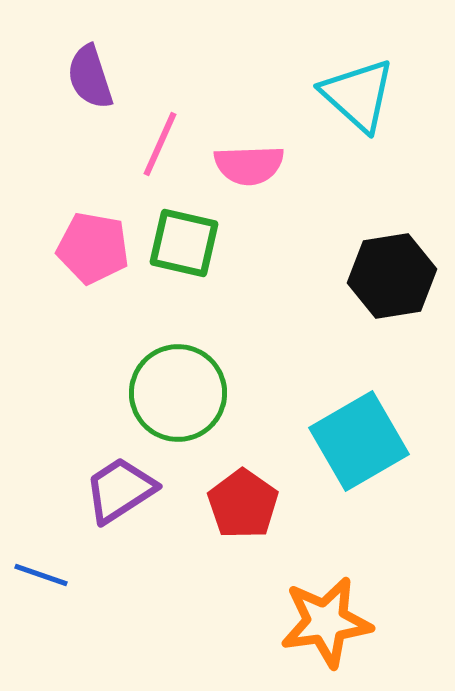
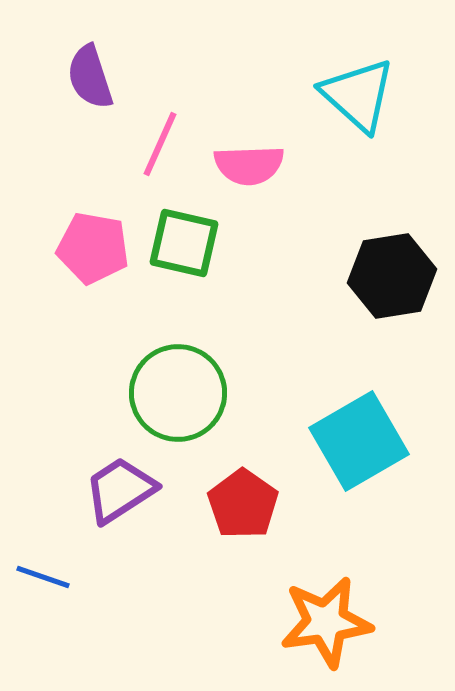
blue line: moved 2 px right, 2 px down
